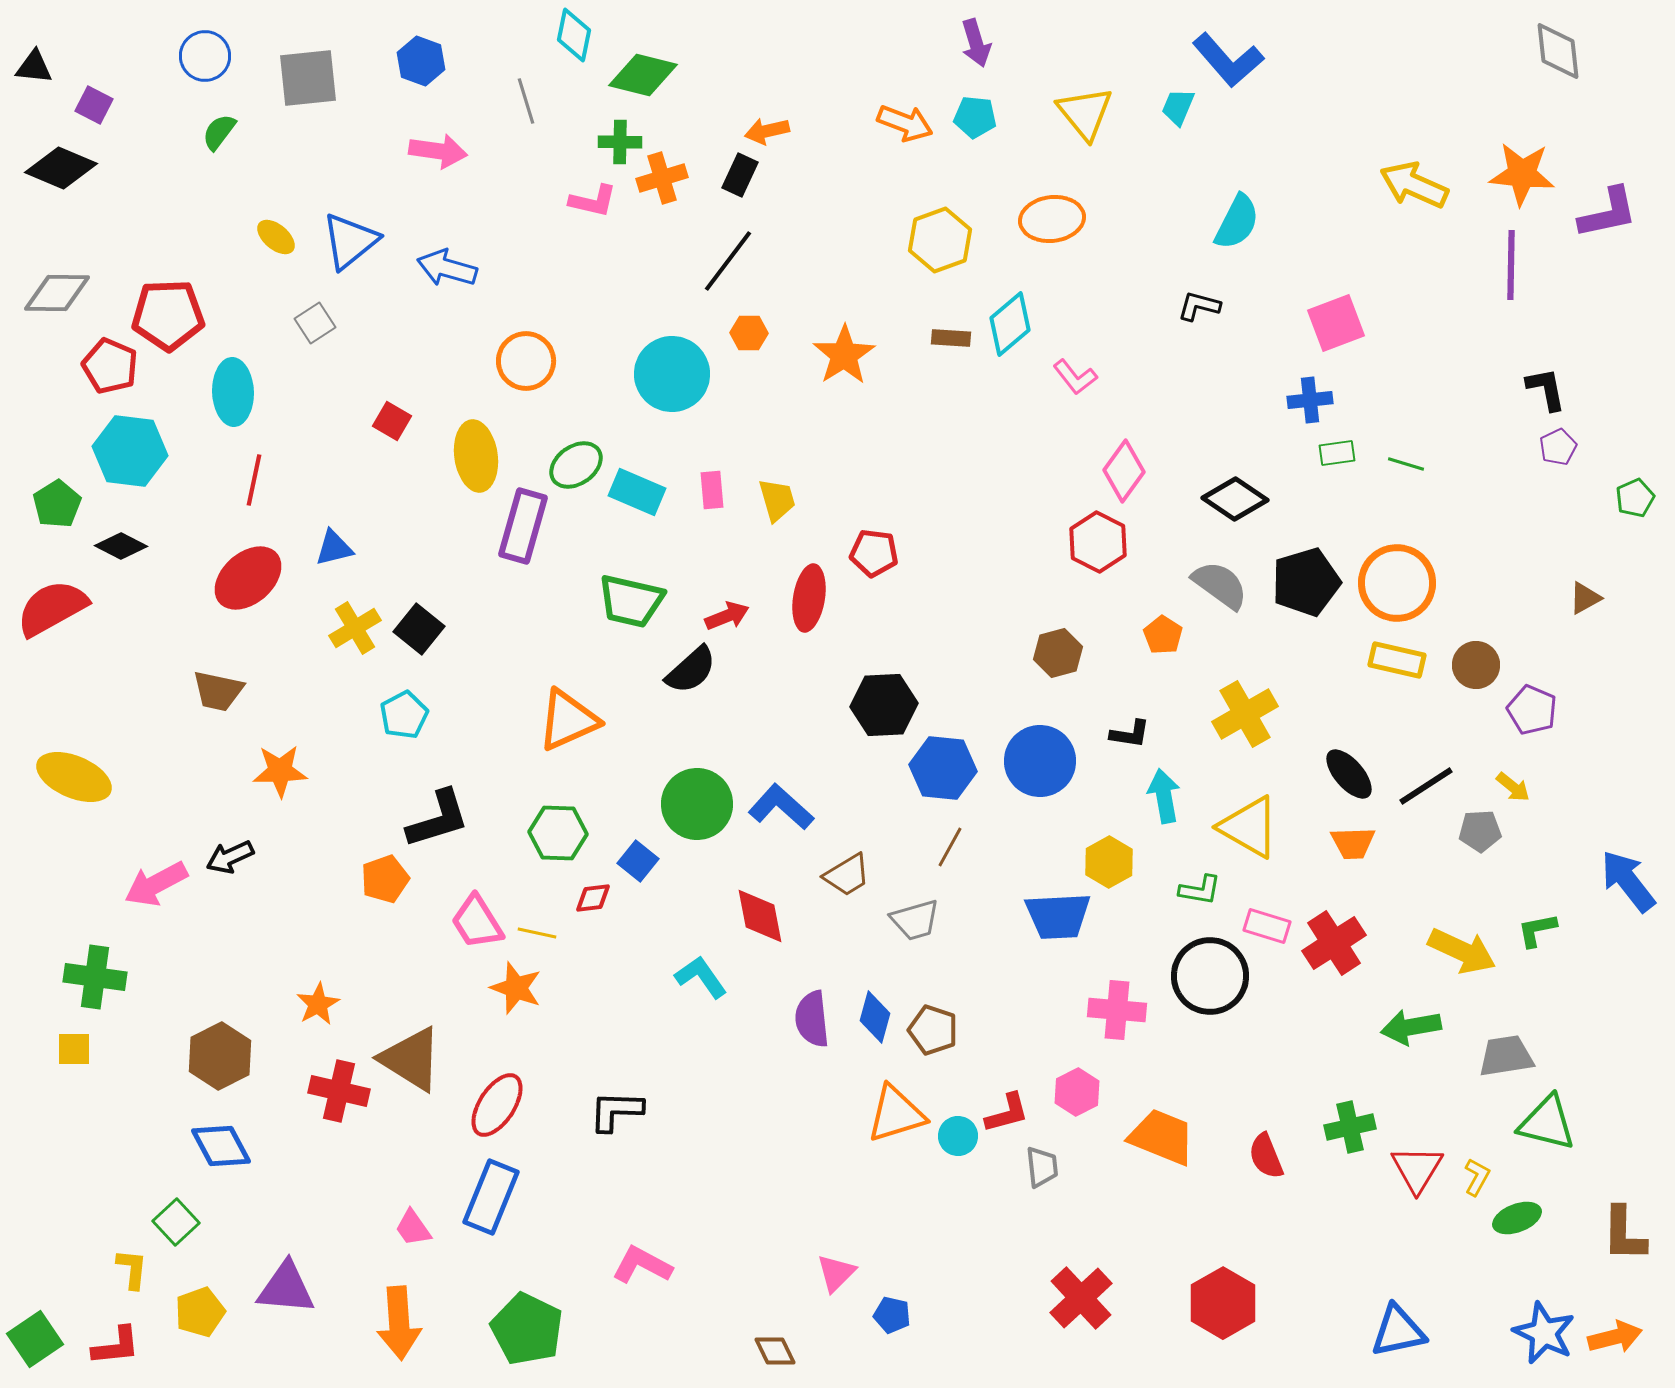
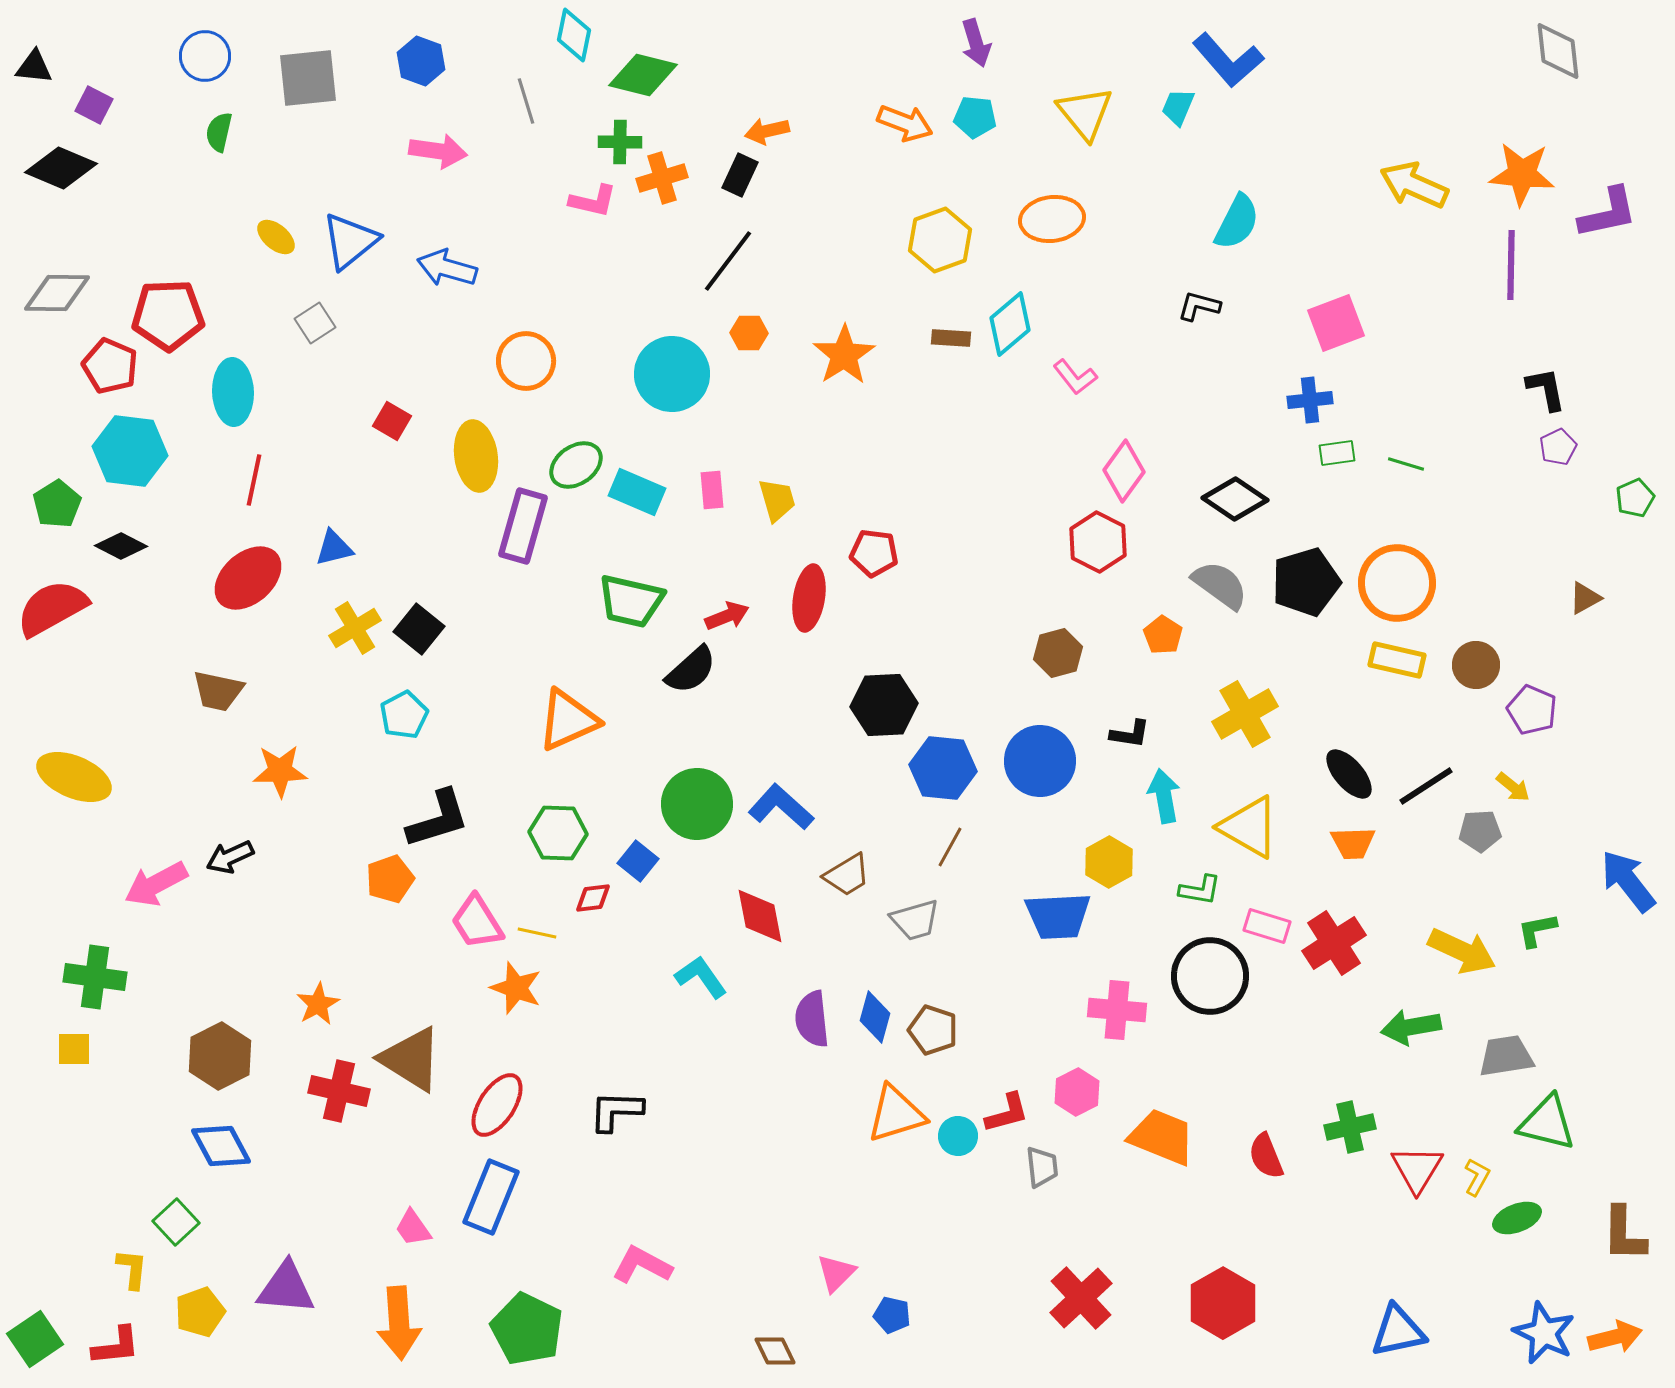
green semicircle at (219, 132): rotated 24 degrees counterclockwise
orange pentagon at (385, 879): moved 5 px right
